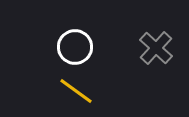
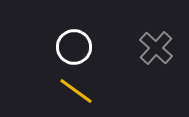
white circle: moved 1 px left
